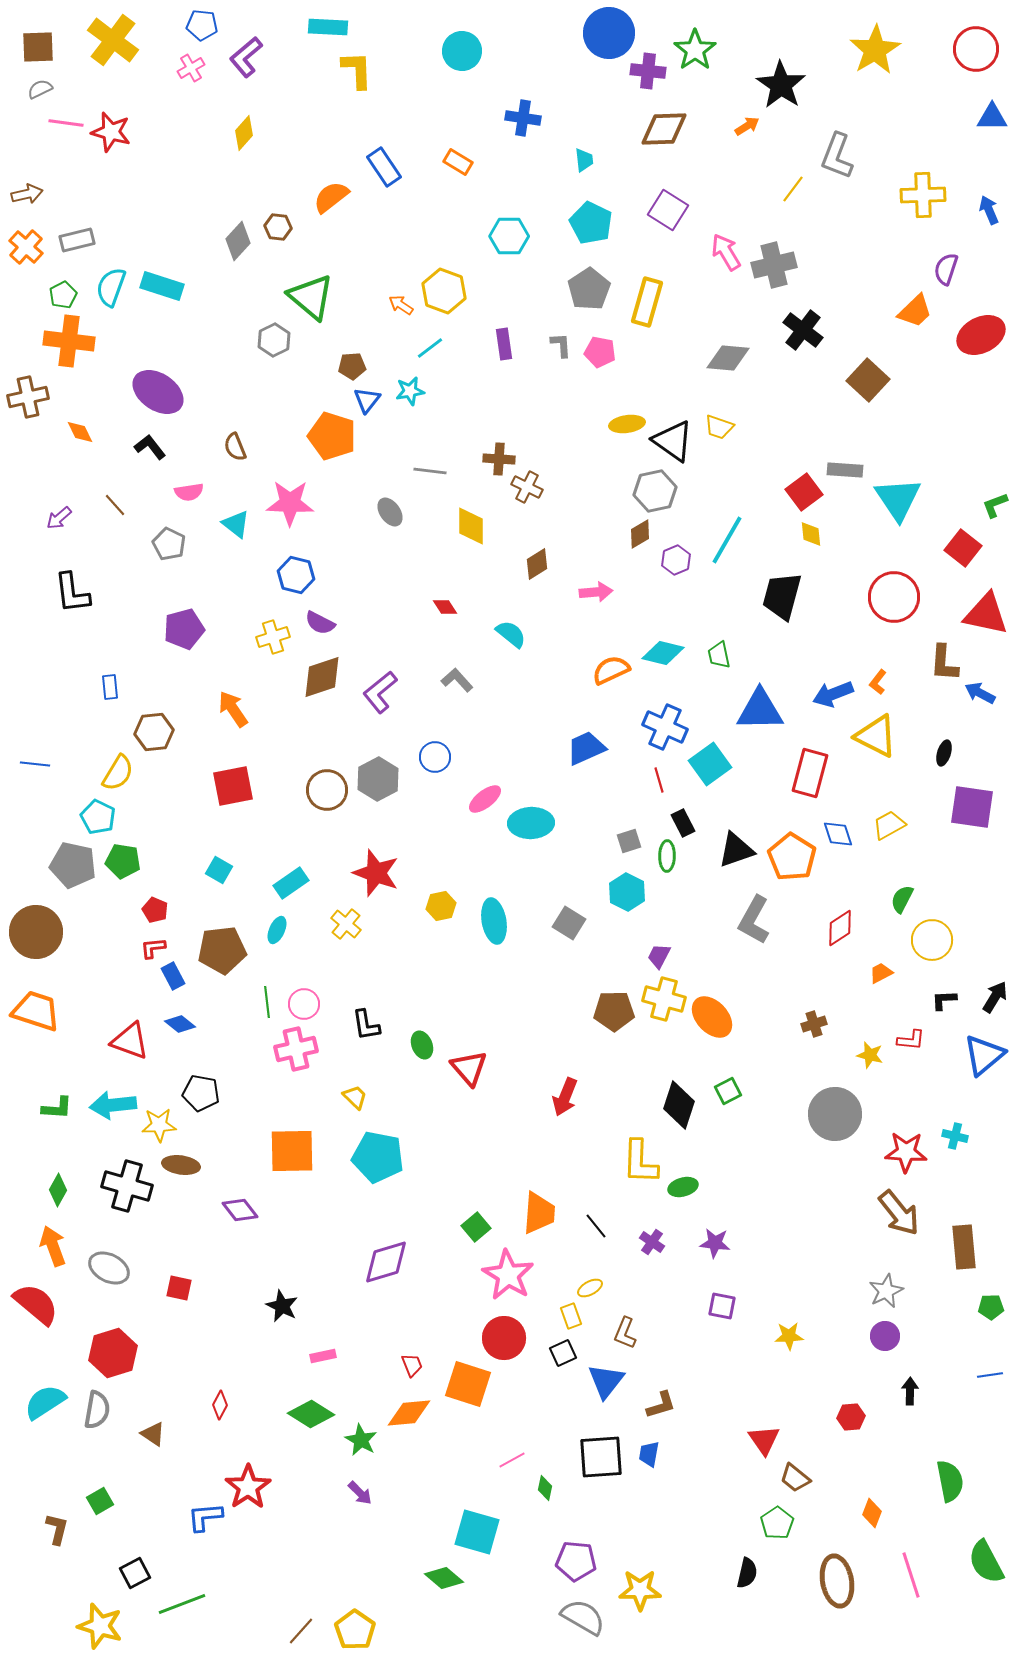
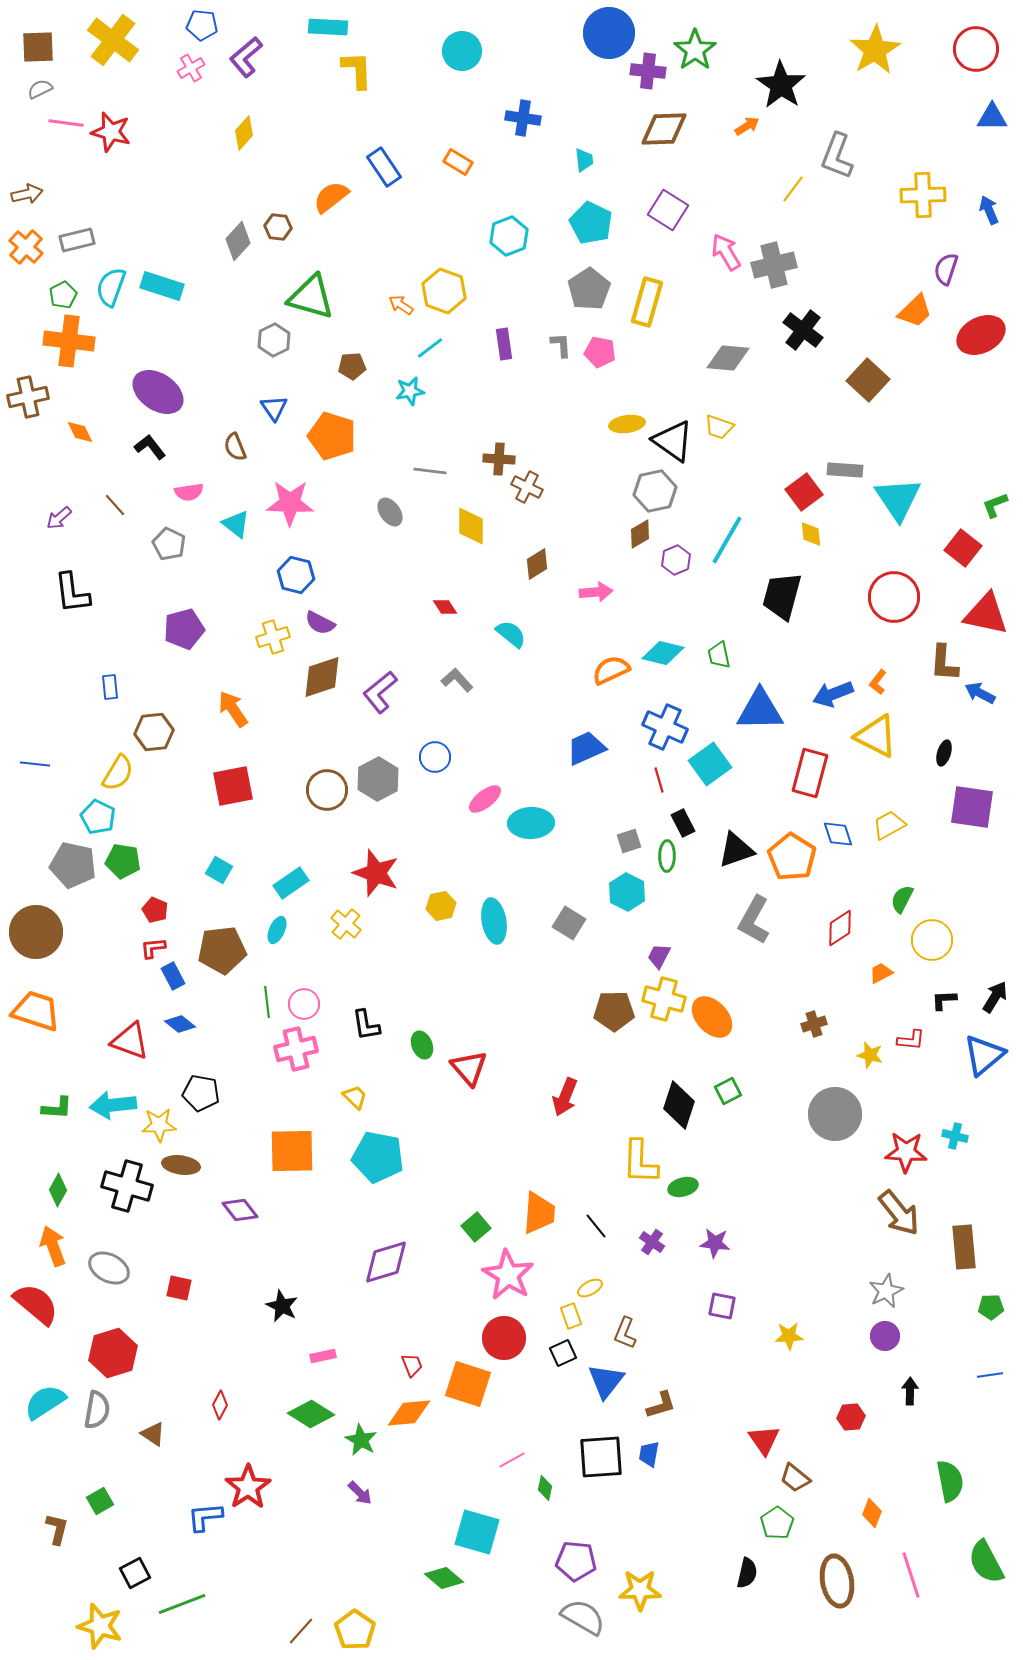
cyan hexagon at (509, 236): rotated 21 degrees counterclockwise
green triangle at (311, 297): rotated 24 degrees counterclockwise
blue triangle at (367, 400): moved 93 px left, 8 px down; rotated 12 degrees counterclockwise
